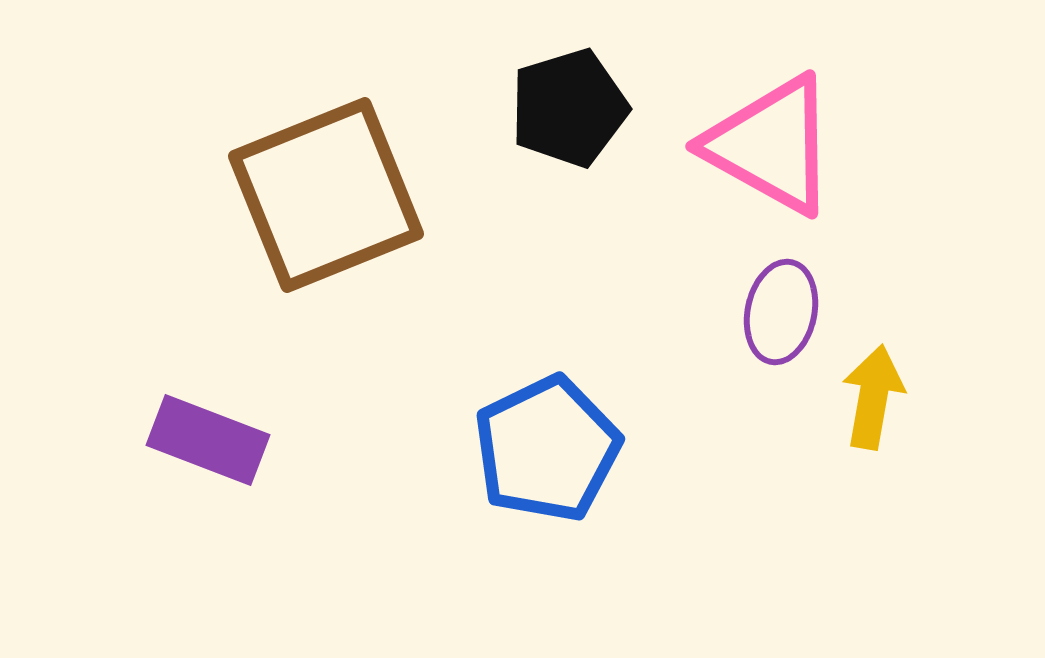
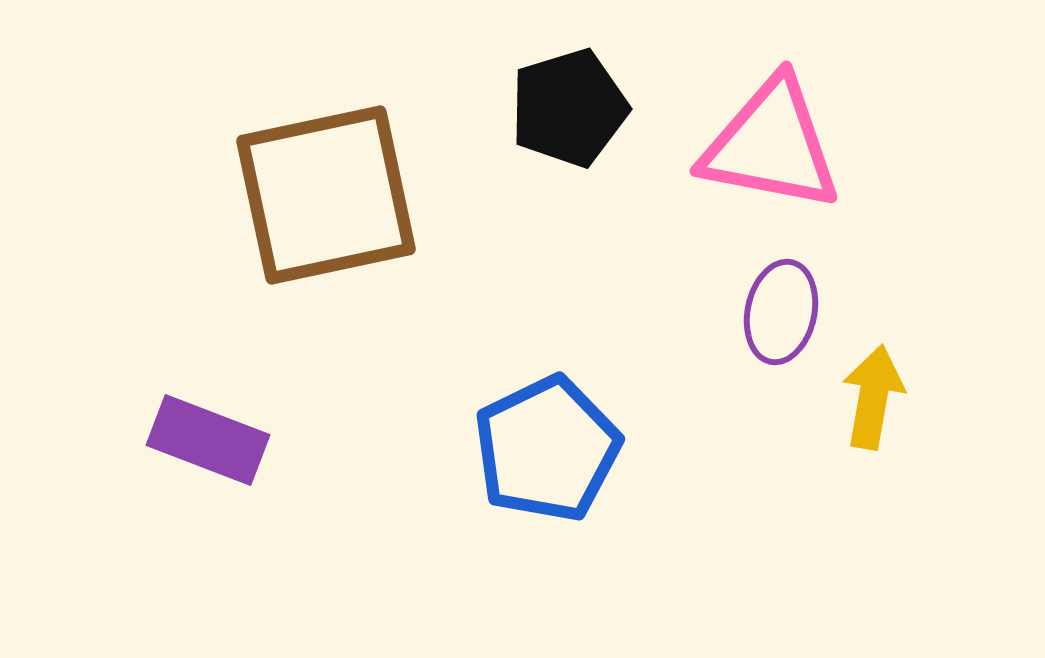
pink triangle: rotated 18 degrees counterclockwise
brown square: rotated 10 degrees clockwise
